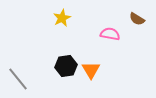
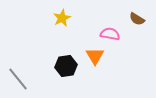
orange triangle: moved 4 px right, 14 px up
